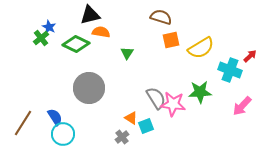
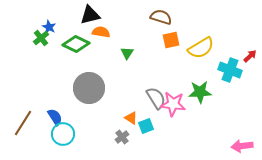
pink arrow: moved 40 px down; rotated 40 degrees clockwise
